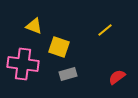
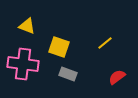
yellow triangle: moved 7 px left
yellow line: moved 13 px down
gray rectangle: rotated 36 degrees clockwise
